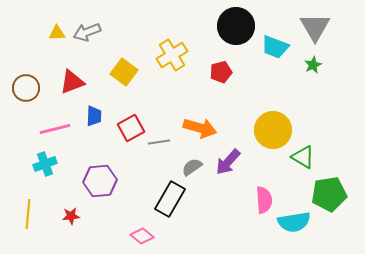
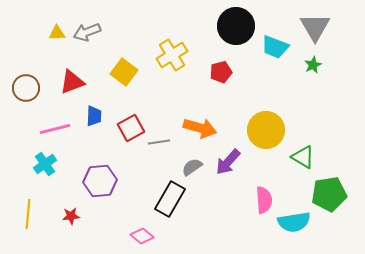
yellow circle: moved 7 px left
cyan cross: rotated 15 degrees counterclockwise
